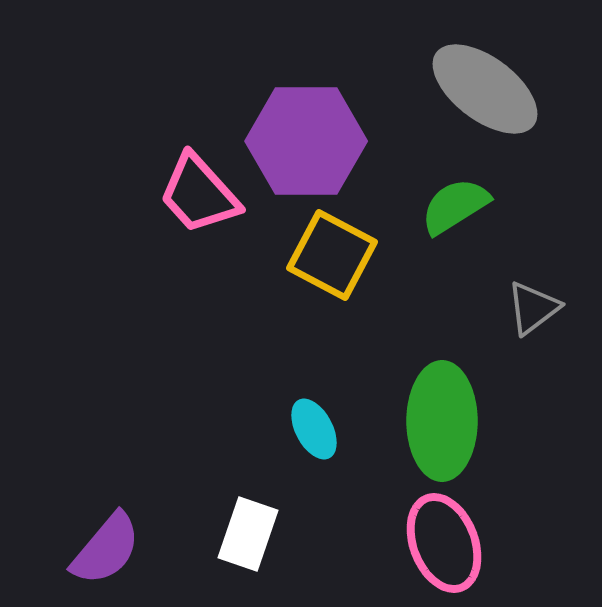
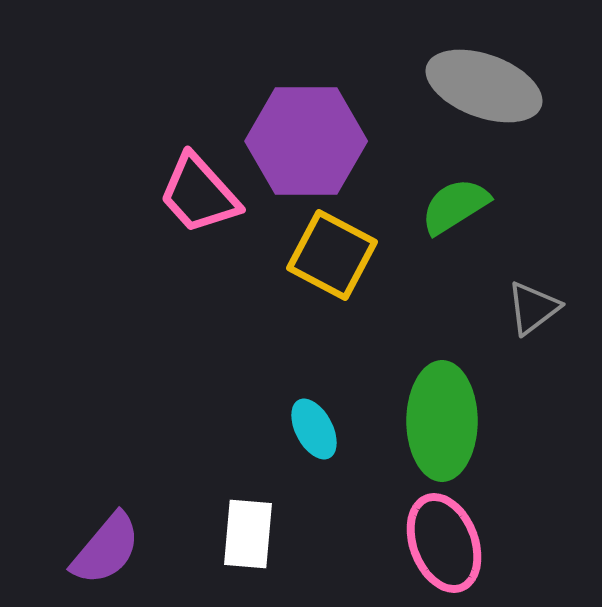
gray ellipse: moved 1 px left, 3 px up; rotated 17 degrees counterclockwise
white rectangle: rotated 14 degrees counterclockwise
